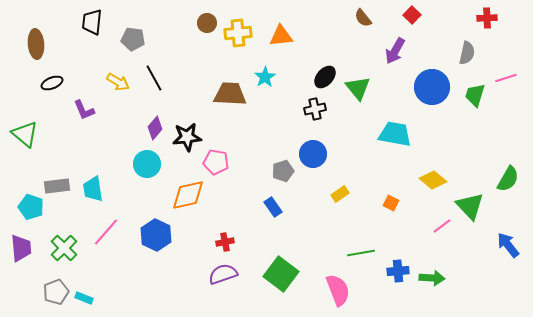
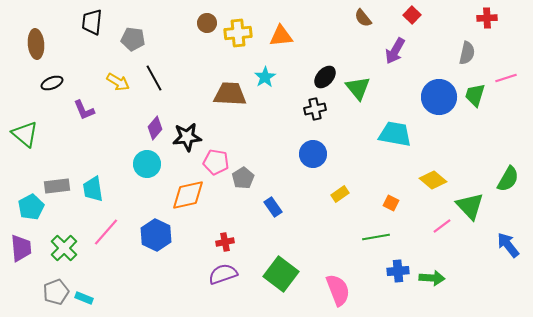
blue circle at (432, 87): moved 7 px right, 10 px down
gray pentagon at (283, 171): moved 40 px left, 7 px down; rotated 15 degrees counterclockwise
cyan pentagon at (31, 207): rotated 25 degrees clockwise
green line at (361, 253): moved 15 px right, 16 px up
